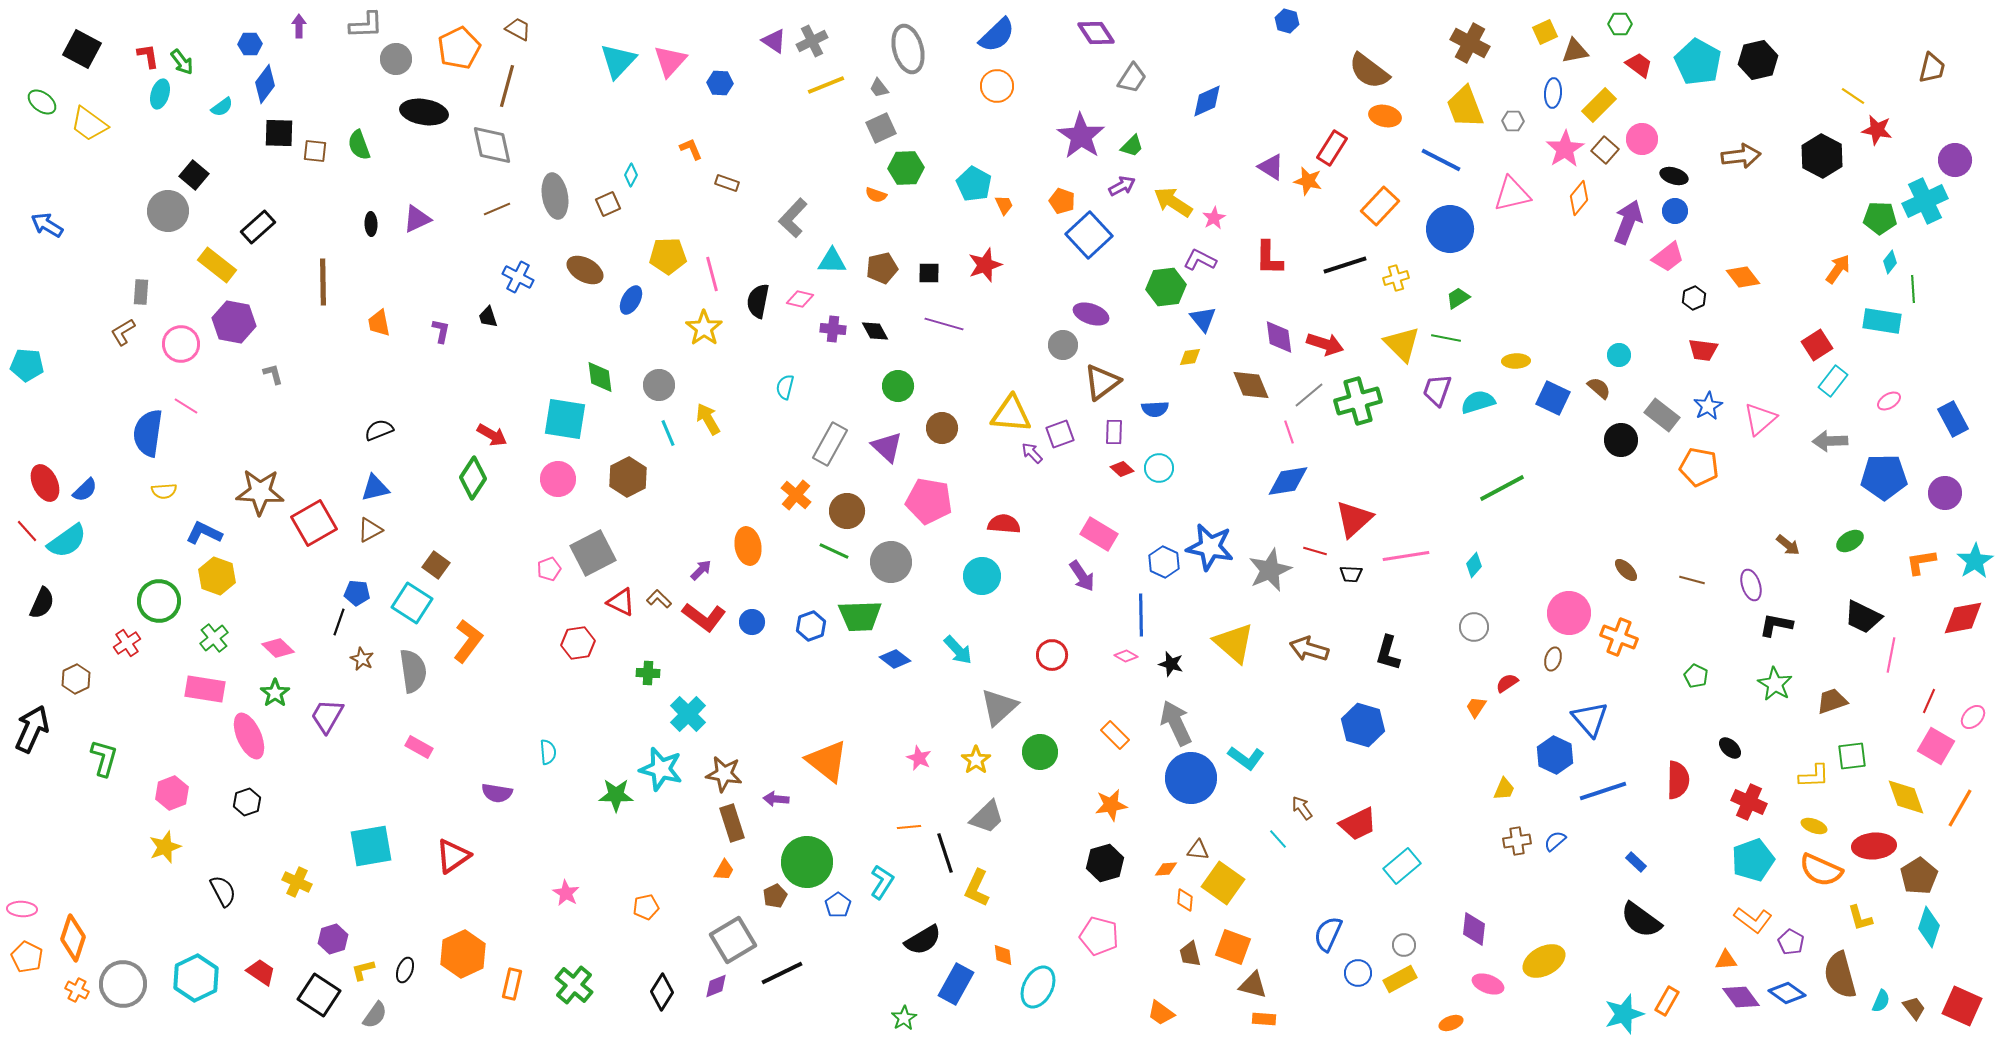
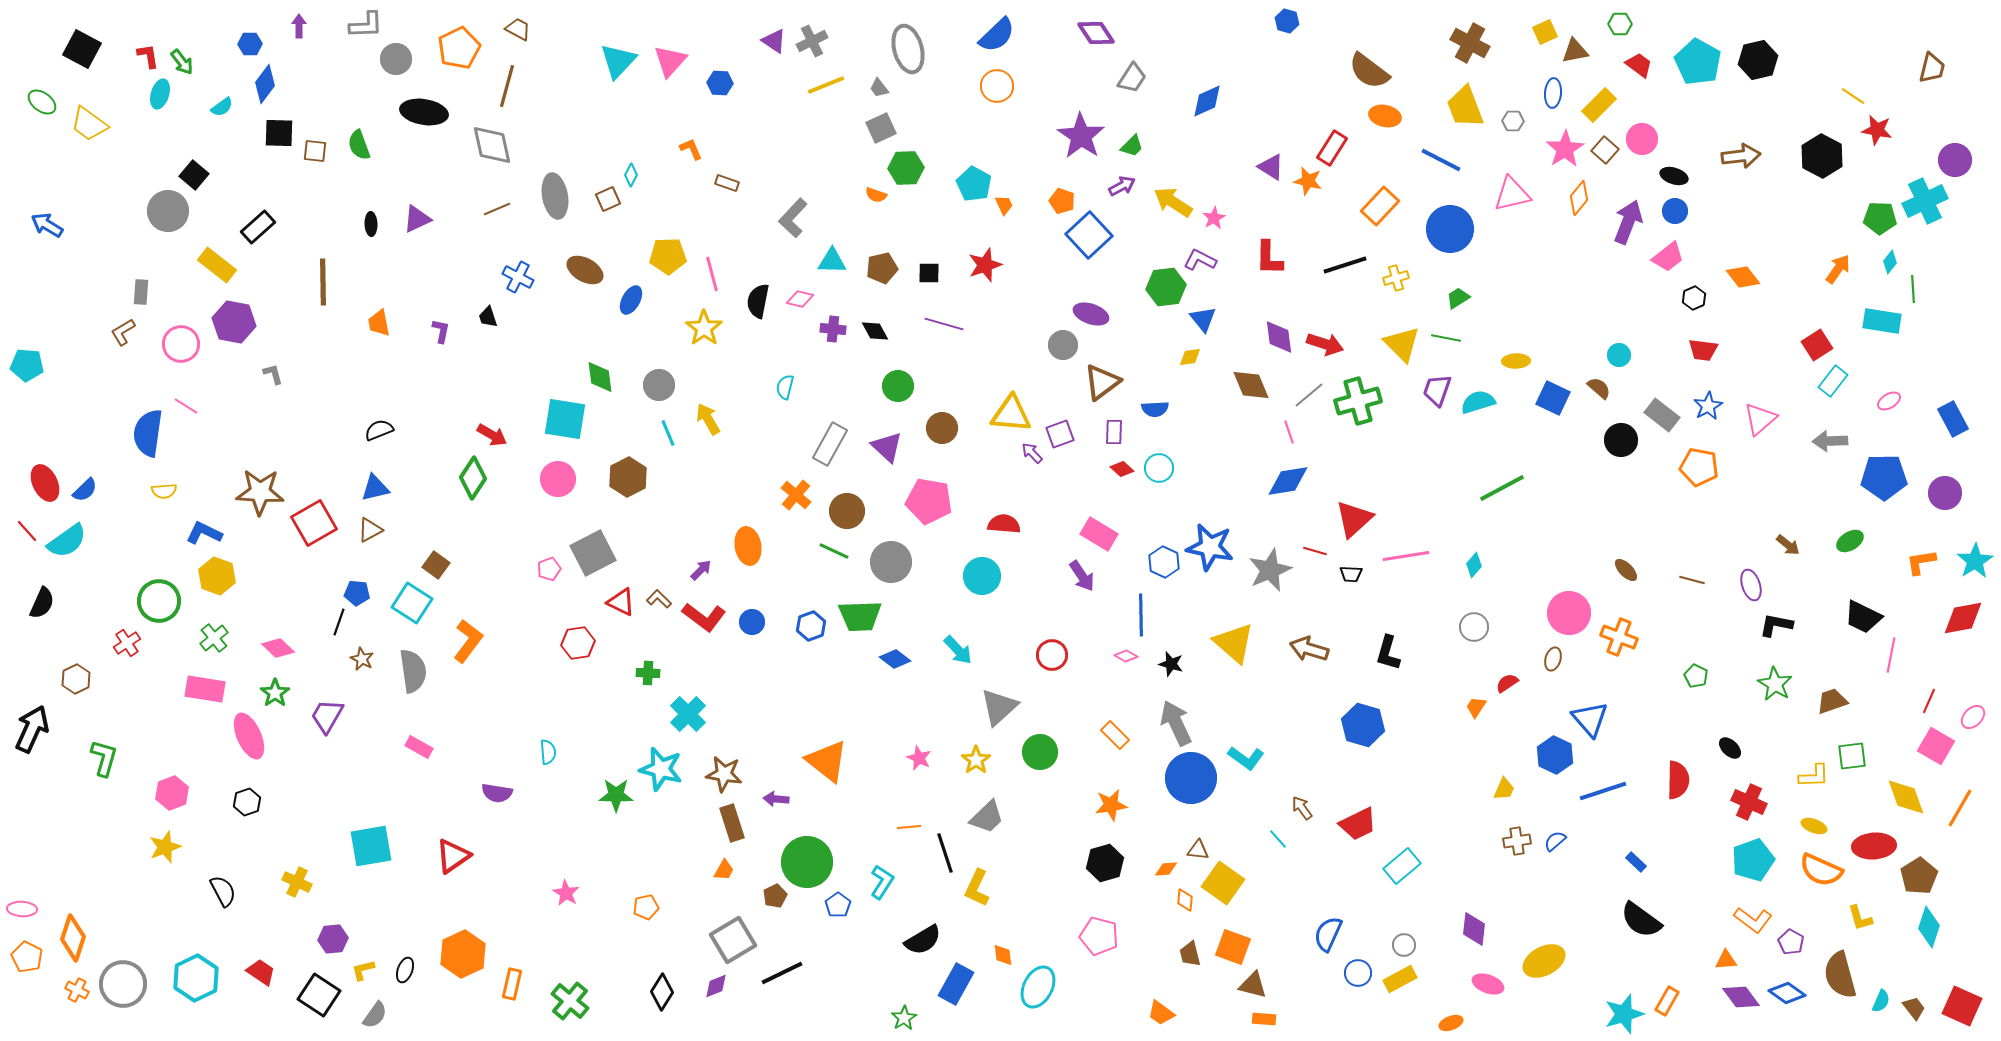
brown square at (608, 204): moved 5 px up
purple hexagon at (333, 939): rotated 12 degrees clockwise
green cross at (574, 985): moved 4 px left, 16 px down
